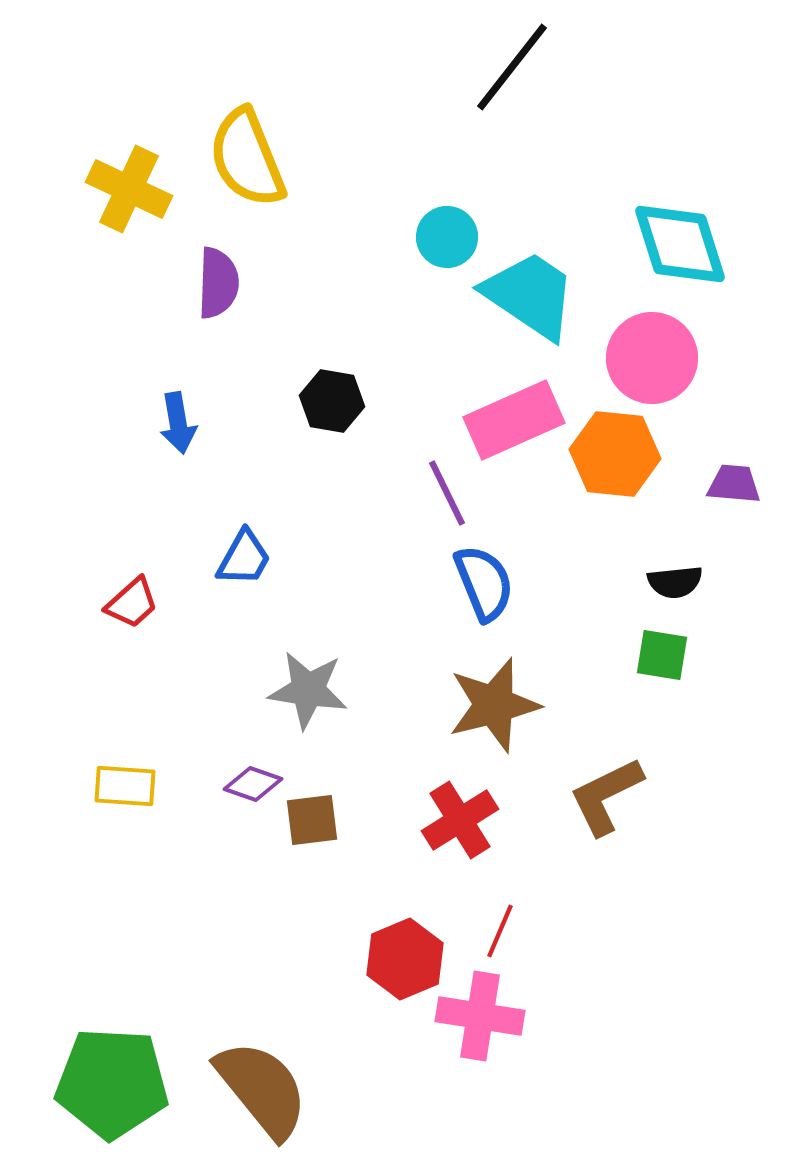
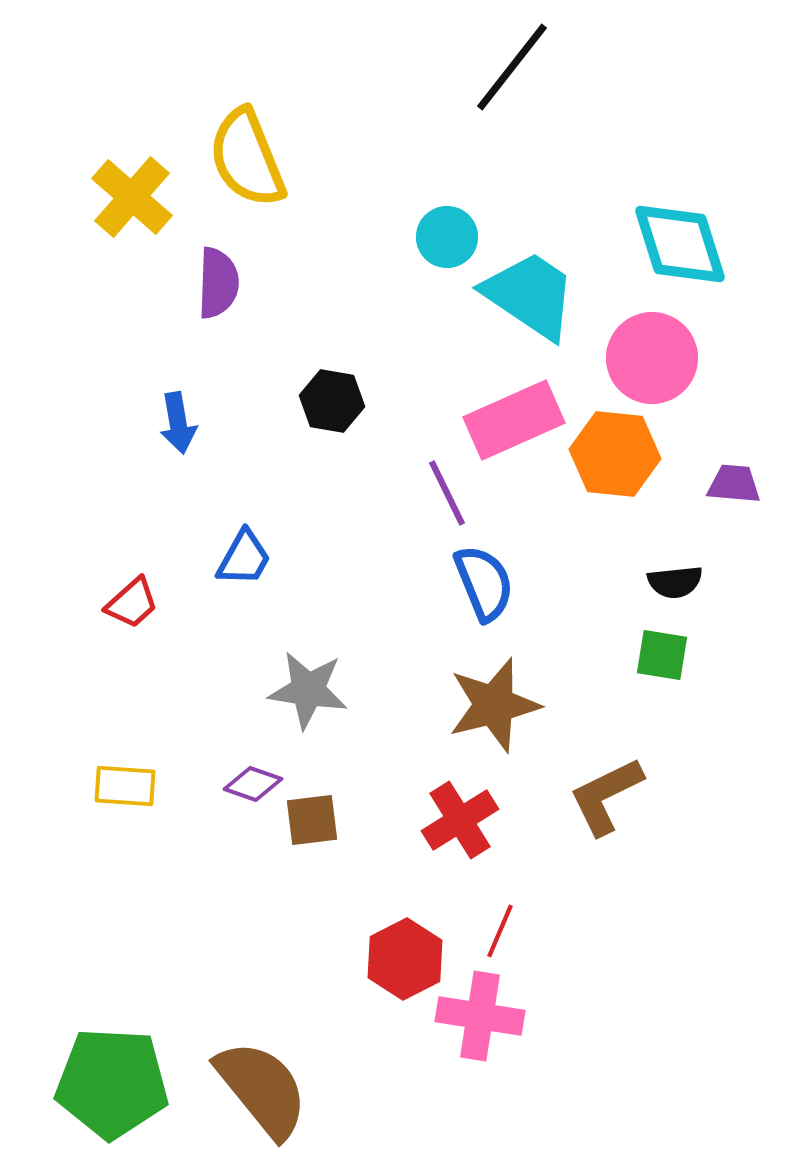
yellow cross: moved 3 px right, 8 px down; rotated 16 degrees clockwise
red hexagon: rotated 4 degrees counterclockwise
